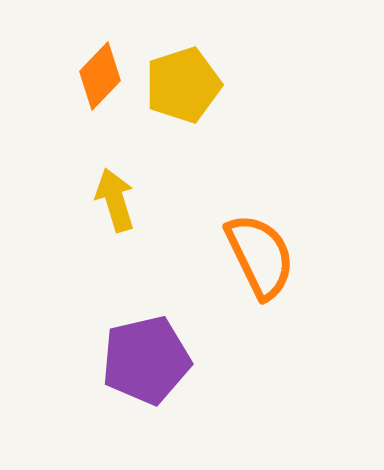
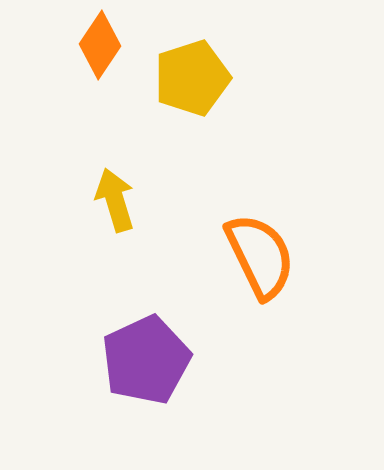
orange diamond: moved 31 px up; rotated 10 degrees counterclockwise
yellow pentagon: moved 9 px right, 7 px up
purple pentagon: rotated 12 degrees counterclockwise
